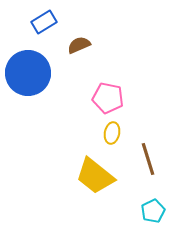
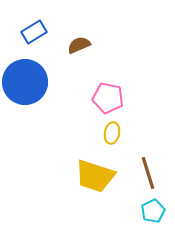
blue rectangle: moved 10 px left, 10 px down
blue circle: moved 3 px left, 9 px down
brown line: moved 14 px down
yellow trapezoid: rotated 21 degrees counterclockwise
